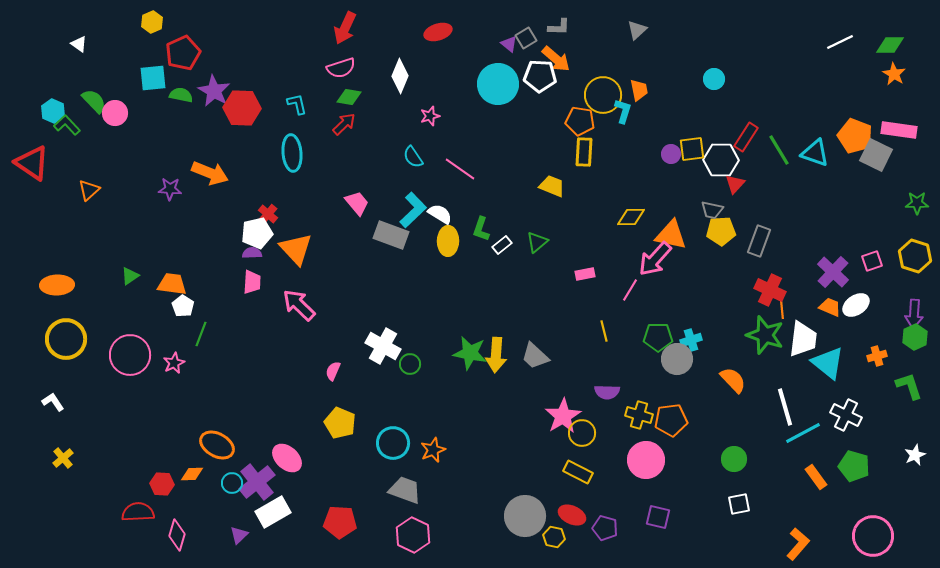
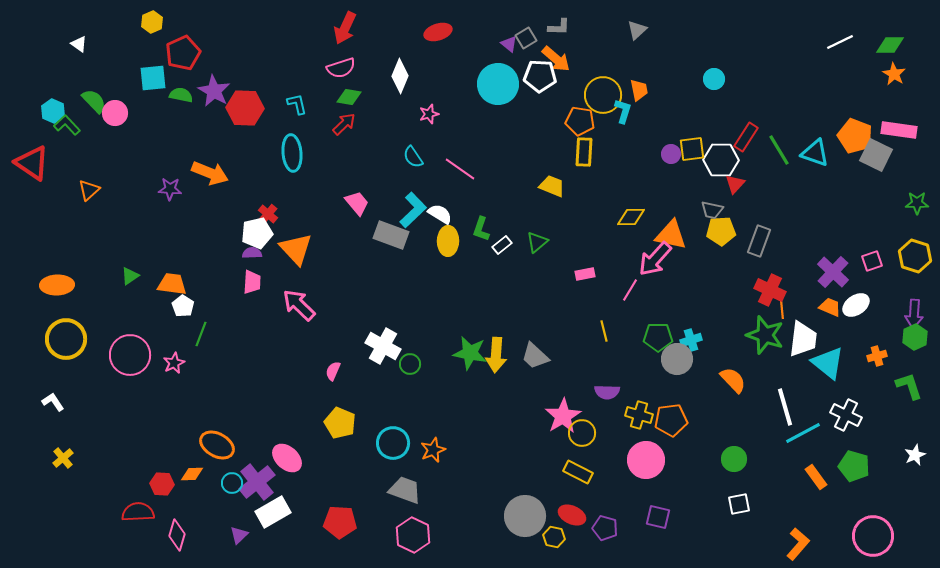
red hexagon at (242, 108): moved 3 px right
pink star at (430, 116): moved 1 px left, 2 px up
